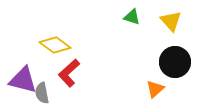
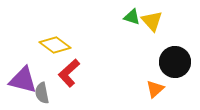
yellow triangle: moved 19 px left
